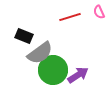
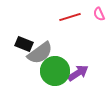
pink semicircle: moved 2 px down
black rectangle: moved 8 px down
green circle: moved 2 px right, 1 px down
purple arrow: moved 2 px up
